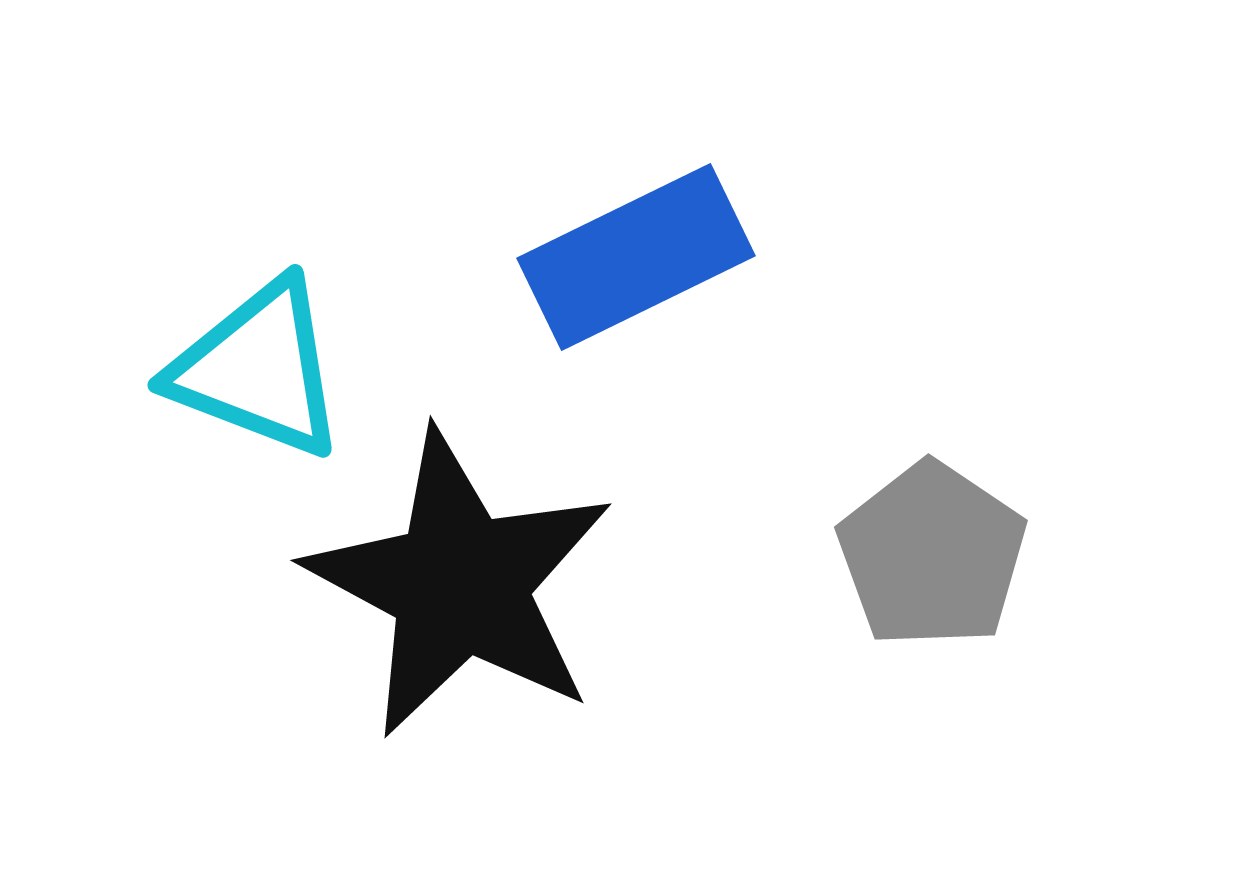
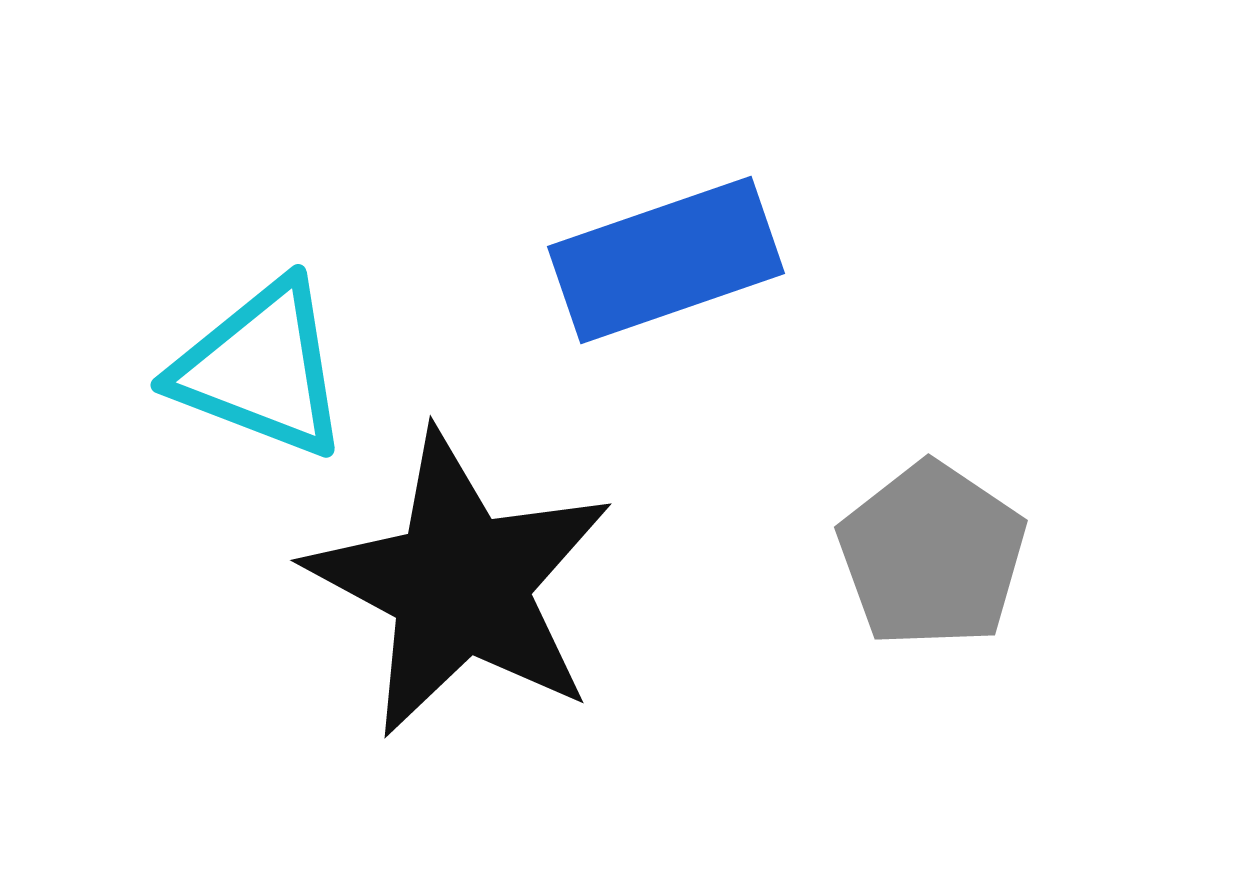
blue rectangle: moved 30 px right, 3 px down; rotated 7 degrees clockwise
cyan triangle: moved 3 px right
